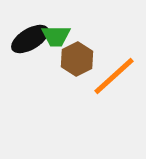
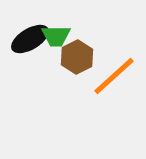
brown hexagon: moved 2 px up
